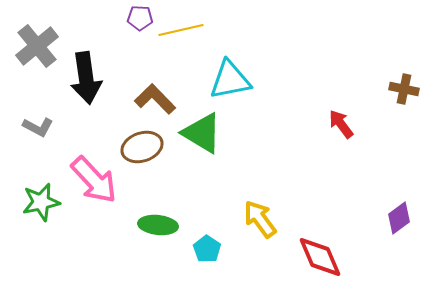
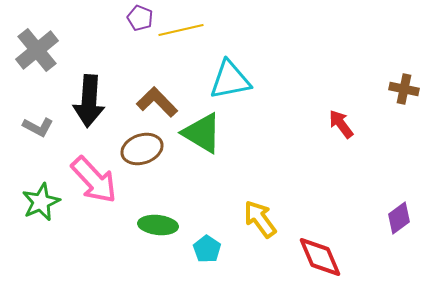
purple pentagon: rotated 20 degrees clockwise
gray cross: moved 4 px down
black arrow: moved 3 px right, 23 px down; rotated 12 degrees clockwise
brown L-shape: moved 2 px right, 3 px down
brown ellipse: moved 2 px down
green star: rotated 12 degrees counterclockwise
